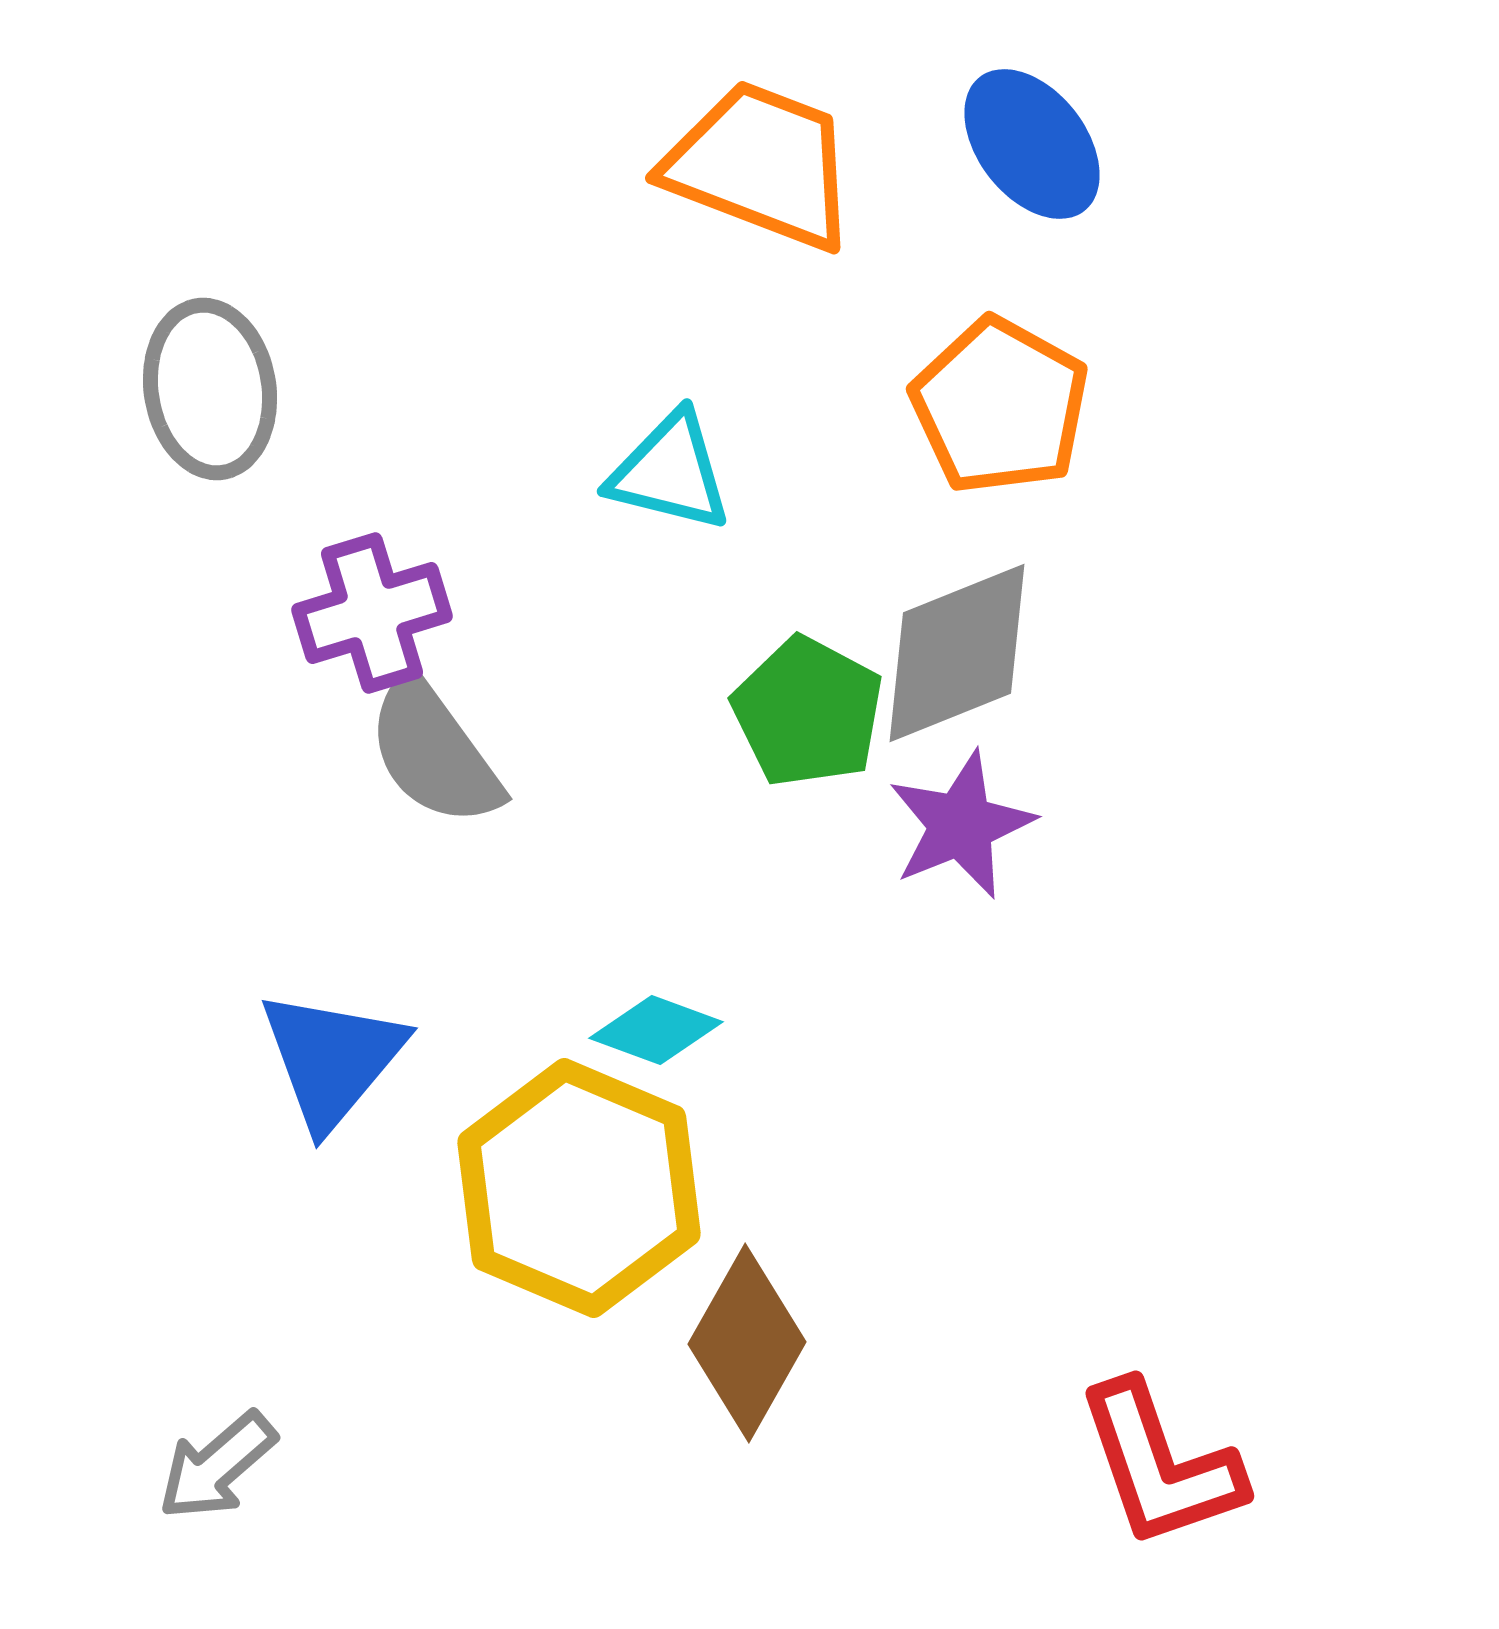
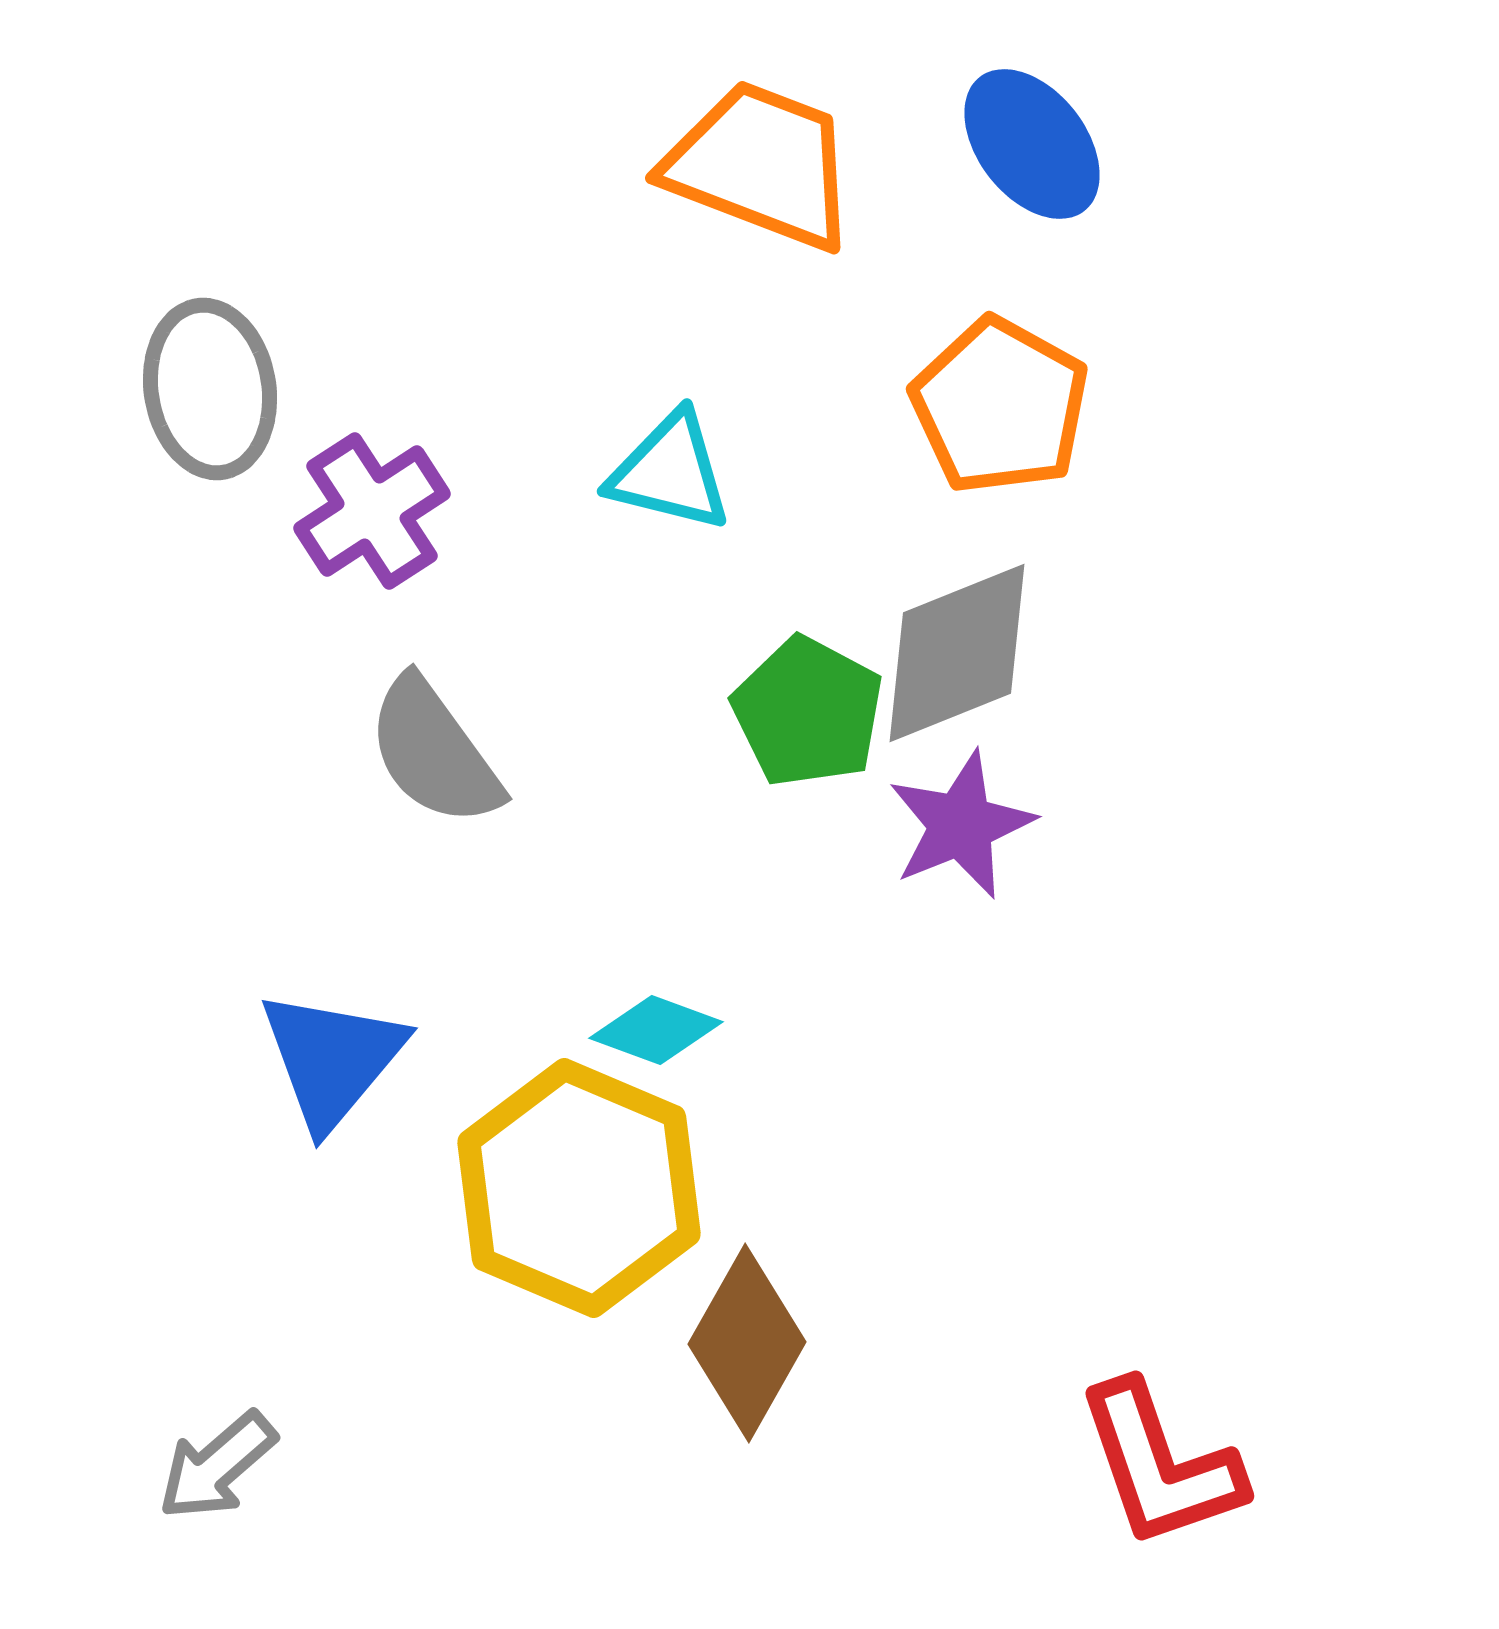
purple cross: moved 102 px up; rotated 16 degrees counterclockwise
